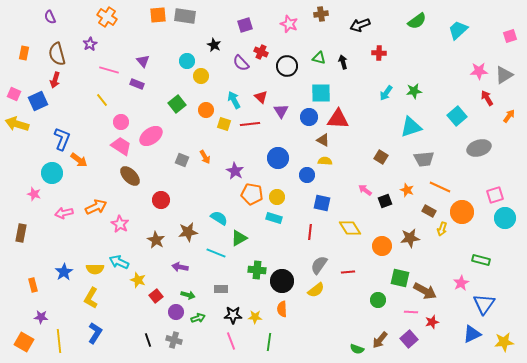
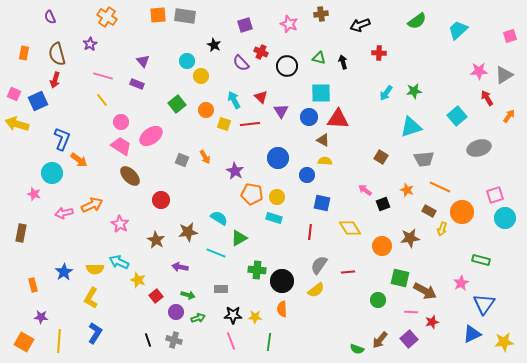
pink line at (109, 70): moved 6 px left, 6 px down
black square at (385, 201): moved 2 px left, 3 px down
orange arrow at (96, 207): moved 4 px left, 2 px up
yellow line at (59, 341): rotated 10 degrees clockwise
